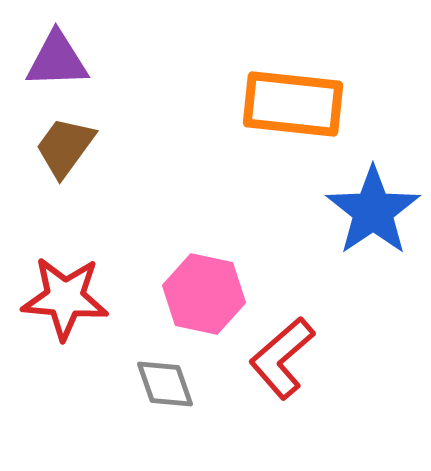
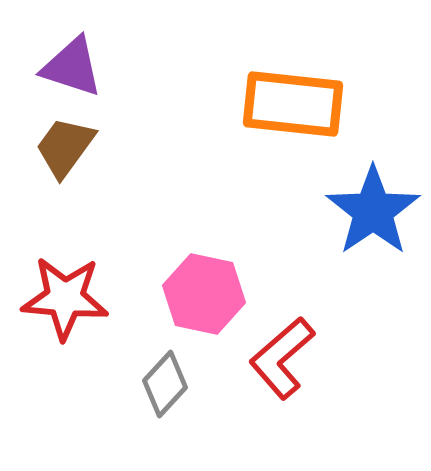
purple triangle: moved 15 px right, 7 px down; rotated 20 degrees clockwise
gray diamond: rotated 62 degrees clockwise
